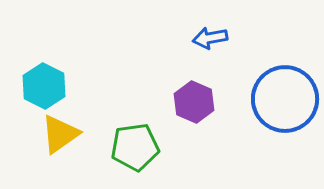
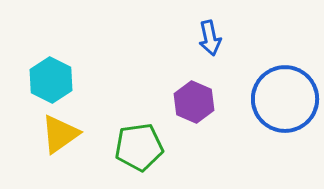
blue arrow: rotated 92 degrees counterclockwise
cyan hexagon: moved 7 px right, 6 px up
green pentagon: moved 4 px right
